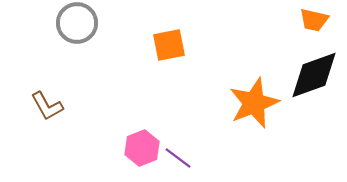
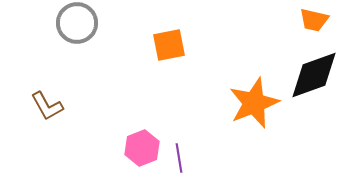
purple line: moved 1 px right; rotated 44 degrees clockwise
